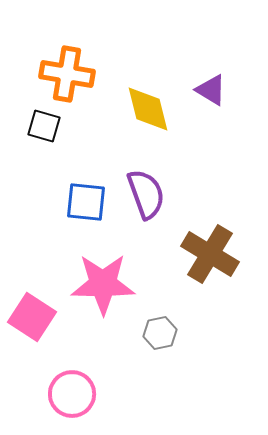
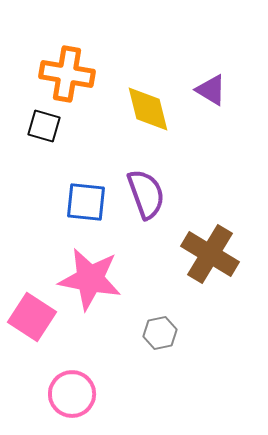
pink star: moved 13 px left, 5 px up; rotated 10 degrees clockwise
